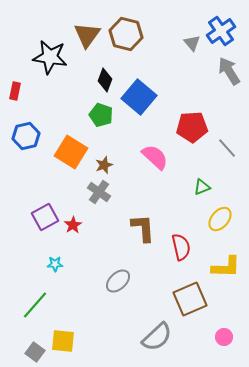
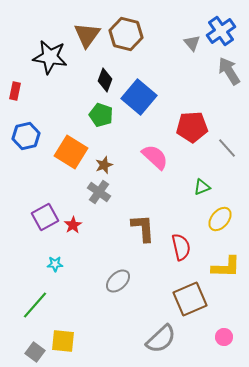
gray semicircle: moved 4 px right, 2 px down
